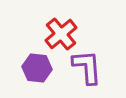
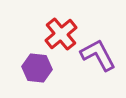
purple L-shape: moved 11 px right, 12 px up; rotated 24 degrees counterclockwise
